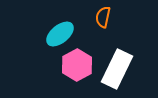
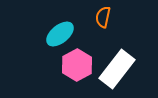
white rectangle: rotated 12 degrees clockwise
